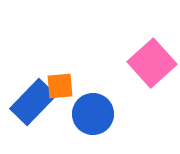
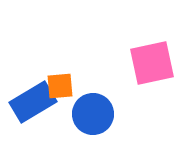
pink square: rotated 30 degrees clockwise
blue rectangle: rotated 15 degrees clockwise
